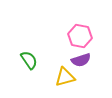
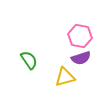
purple semicircle: moved 2 px up
